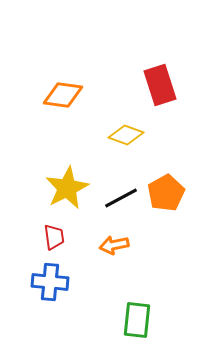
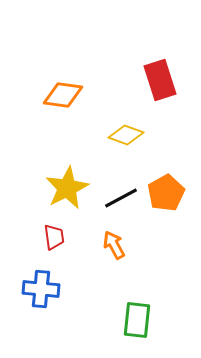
red rectangle: moved 5 px up
orange arrow: rotated 72 degrees clockwise
blue cross: moved 9 px left, 7 px down
